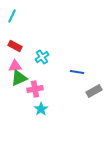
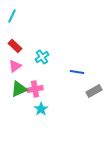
red rectangle: rotated 16 degrees clockwise
pink triangle: rotated 32 degrees counterclockwise
green triangle: moved 11 px down
